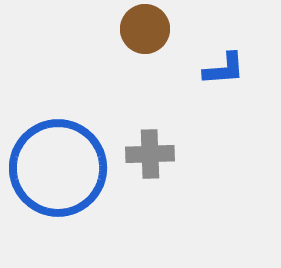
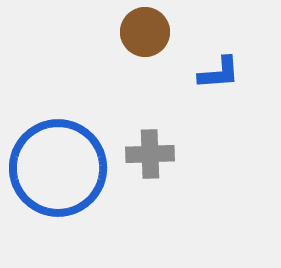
brown circle: moved 3 px down
blue L-shape: moved 5 px left, 4 px down
